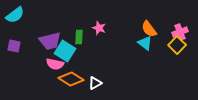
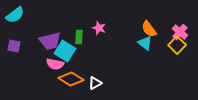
pink cross: rotated 28 degrees counterclockwise
